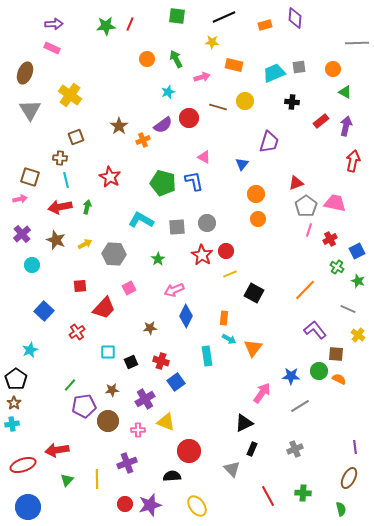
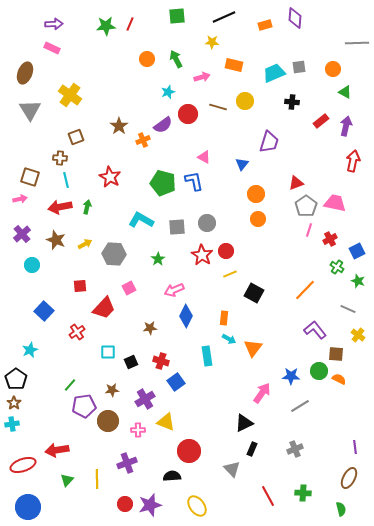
green square at (177, 16): rotated 12 degrees counterclockwise
red circle at (189, 118): moved 1 px left, 4 px up
